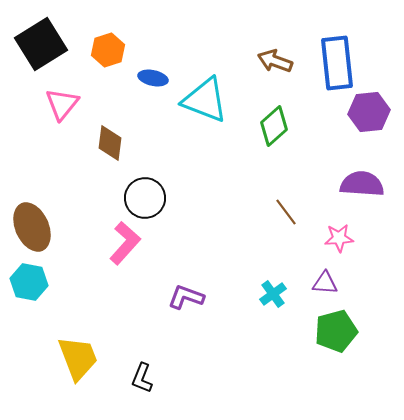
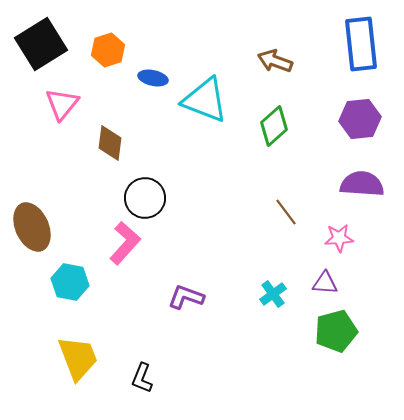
blue rectangle: moved 24 px right, 19 px up
purple hexagon: moved 9 px left, 7 px down
cyan hexagon: moved 41 px right
